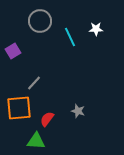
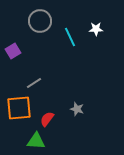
gray line: rotated 14 degrees clockwise
gray star: moved 1 px left, 2 px up
